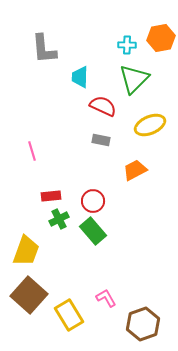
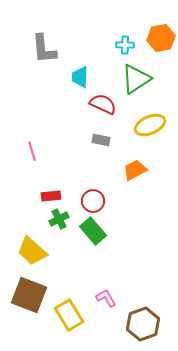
cyan cross: moved 2 px left
green triangle: moved 2 px right; rotated 12 degrees clockwise
red semicircle: moved 2 px up
yellow trapezoid: moved 6 px right; rotated 112 degrees clockwise
brown square: rotated 21 degrees counterclockwise
